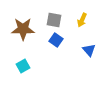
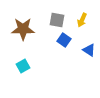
gray square: moved 3 px right
blue square: moved 8 px right
blue triangle: rotated 16 degrees counterclockwise
